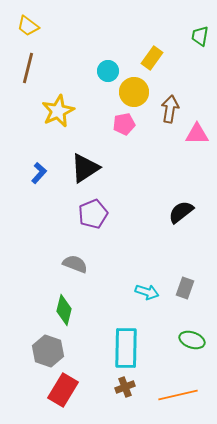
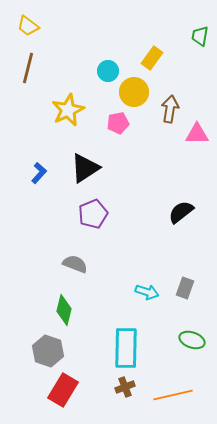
yellow star: moved 10 px right, 1 px up
pink pentagon: moved 6 px left, 1 px up
orange line: moved 5 px left
